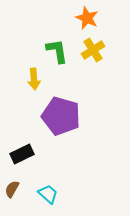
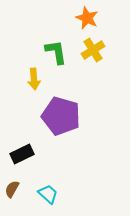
green L-shape: moved 1 px left, 1 px down
